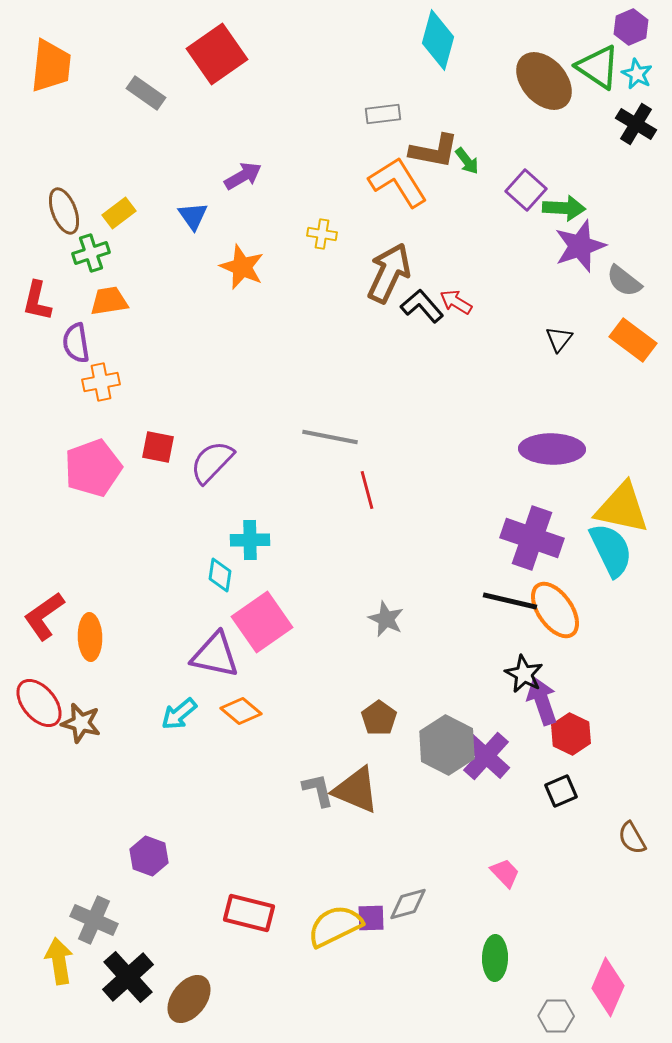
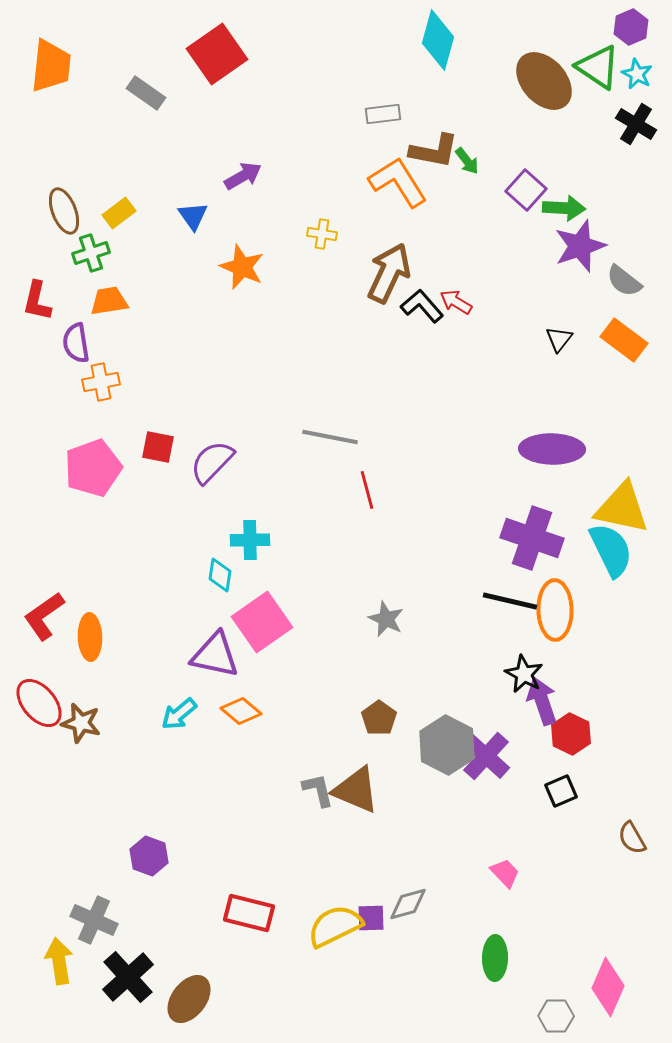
orange rectangle at (633, 340): moved 9 px left
orange ellipse at (555, 610): rotated 34 degrees clockwise
